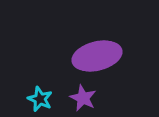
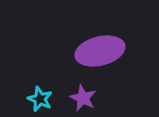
purple ellipse: moved 3 px right, 5 px up
